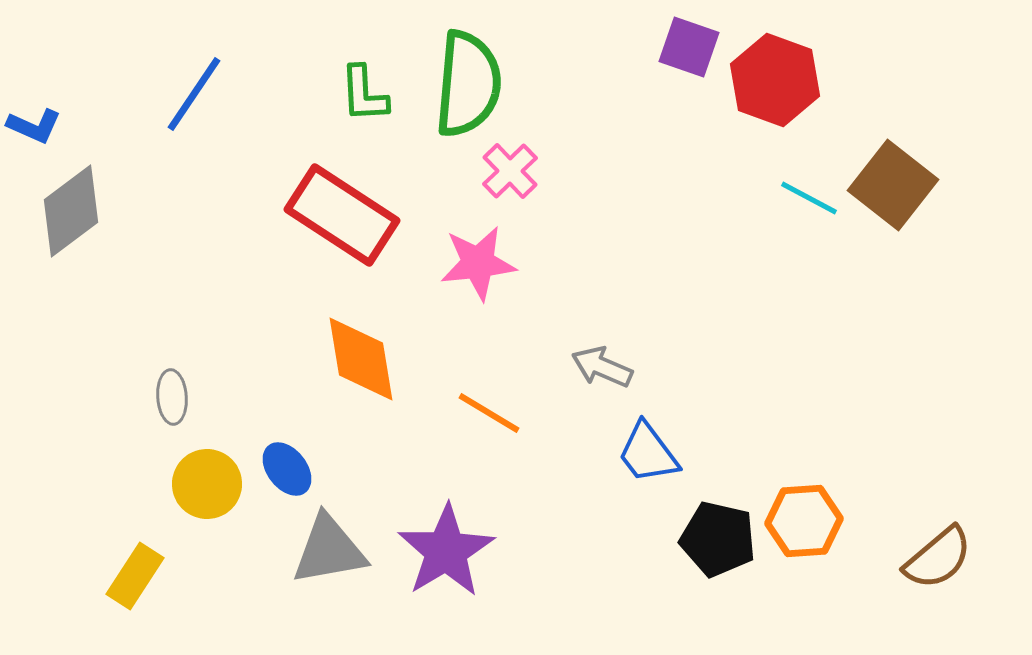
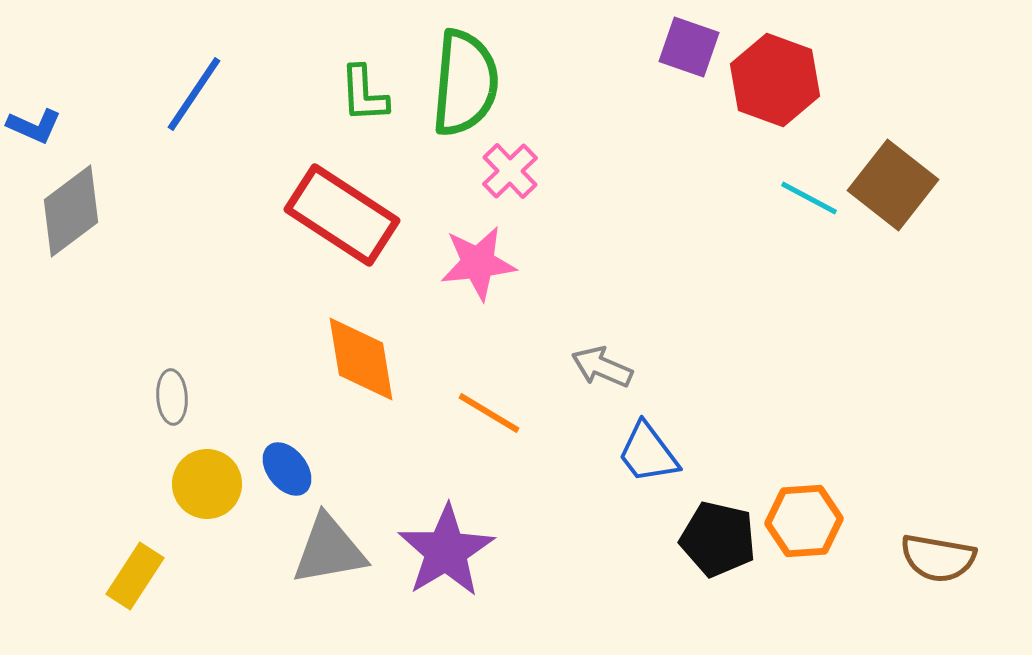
green semicircle: moved 3 px left, 1 px up
brown semicircle: rotated 50 degrees clockwise
